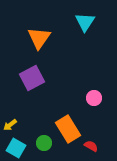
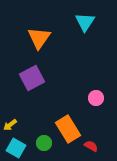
pink circle: moved 2 px right
